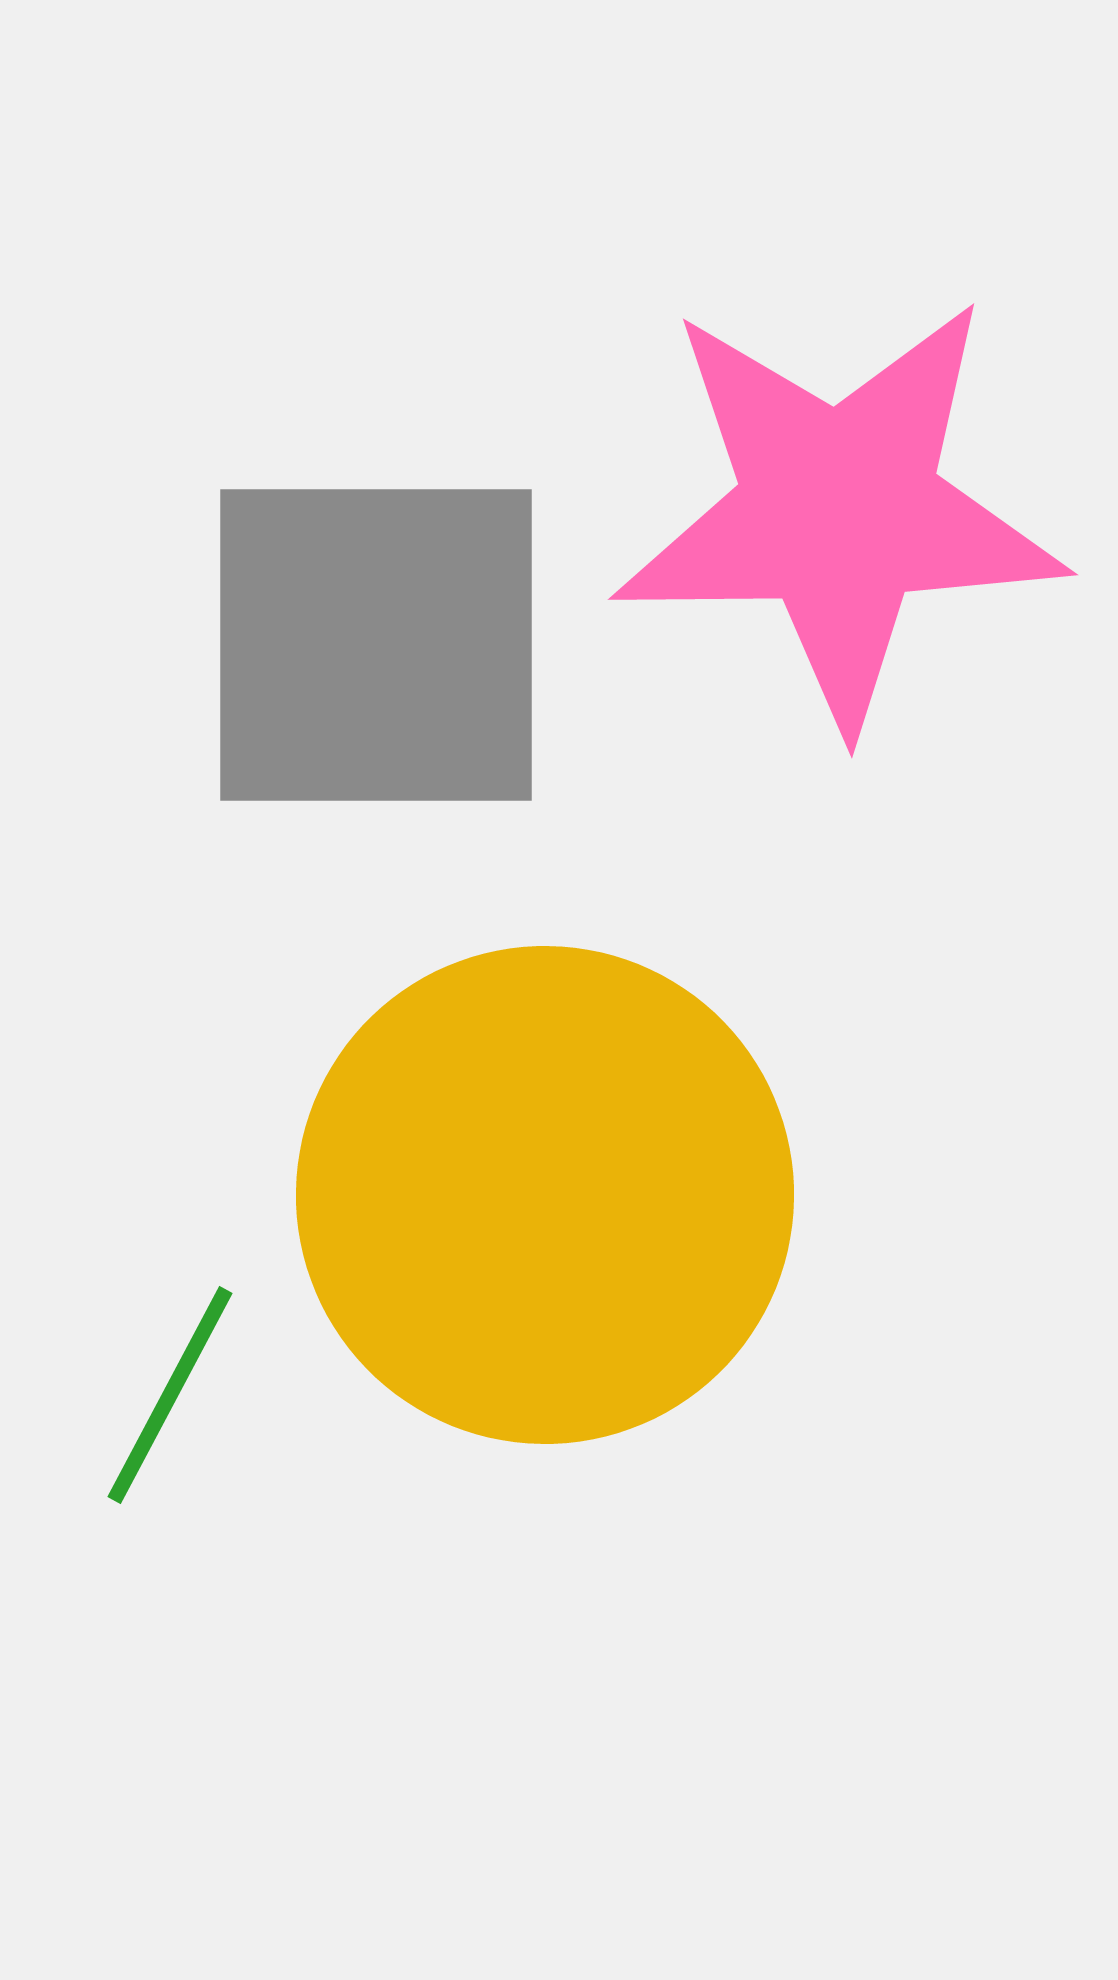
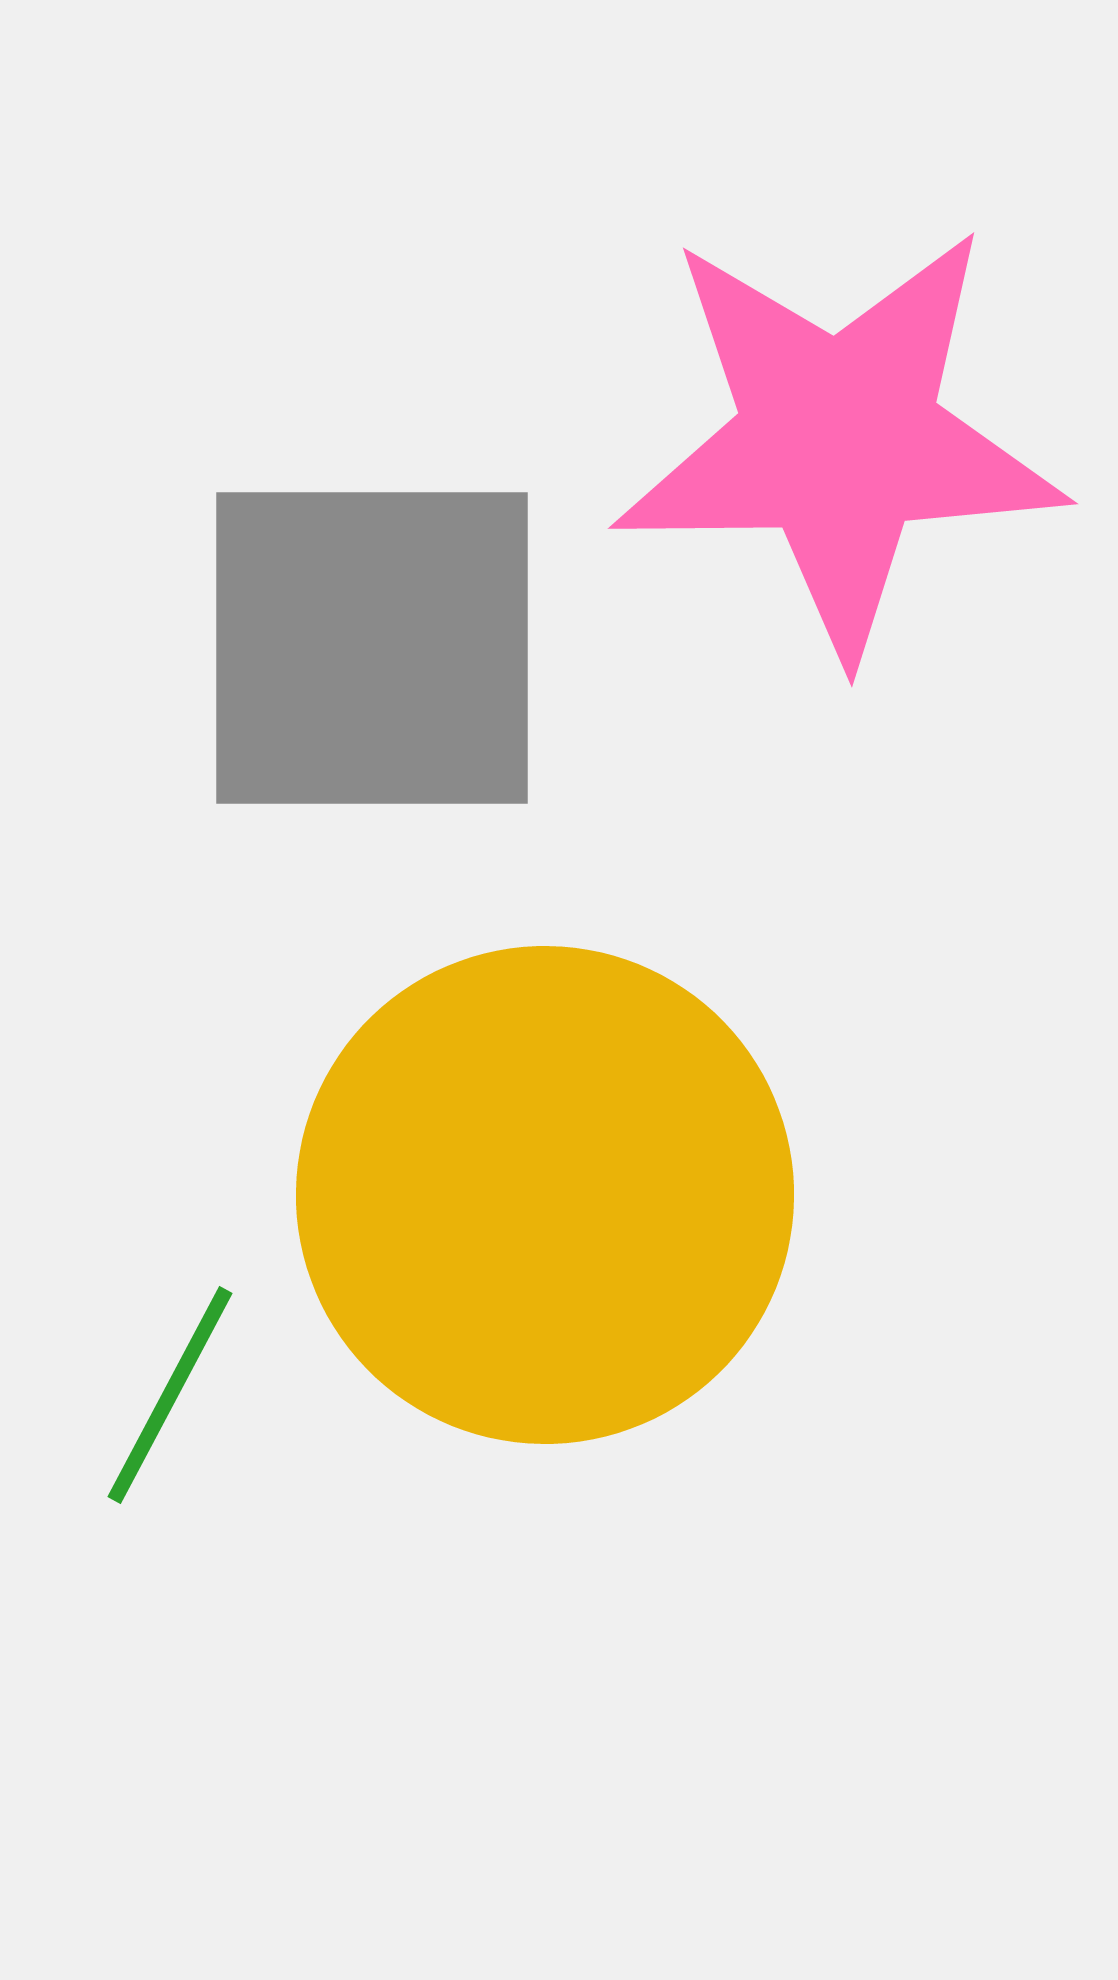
pink star: moved 71 px up
gray square: moved 4 px left, 3 px down
